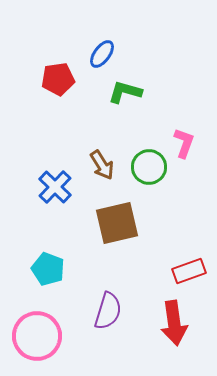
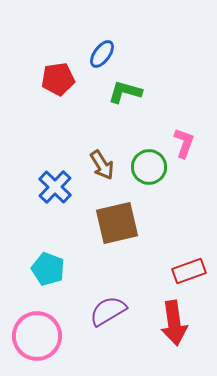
purple semicircle: rotated 138 degrees counterclockwise
